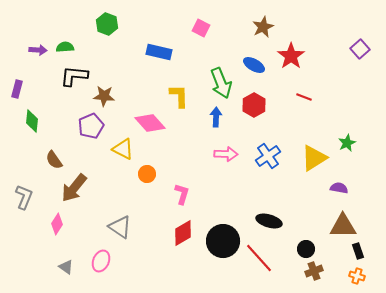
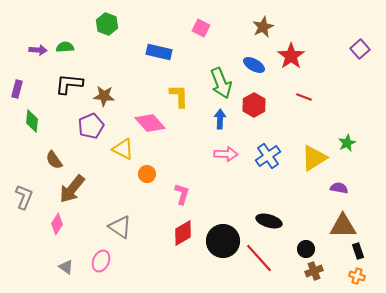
black L-shape at (74, 76): moved 5 px left, 8 px down
blue arrow at (216, 117): moved 4 px right, 2 px down
brown arrow at (74, 188): moved 2 px left, 1 px down
